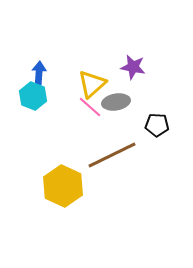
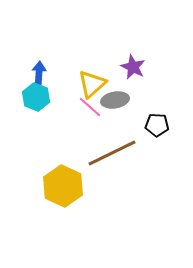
purple star: rotated 15 degrees clockwise
cyan hexagon: moved 3 px right, 1 px down
gray ellipse: moved 1 px left, 2 px up
brown line: moved 2 px up
